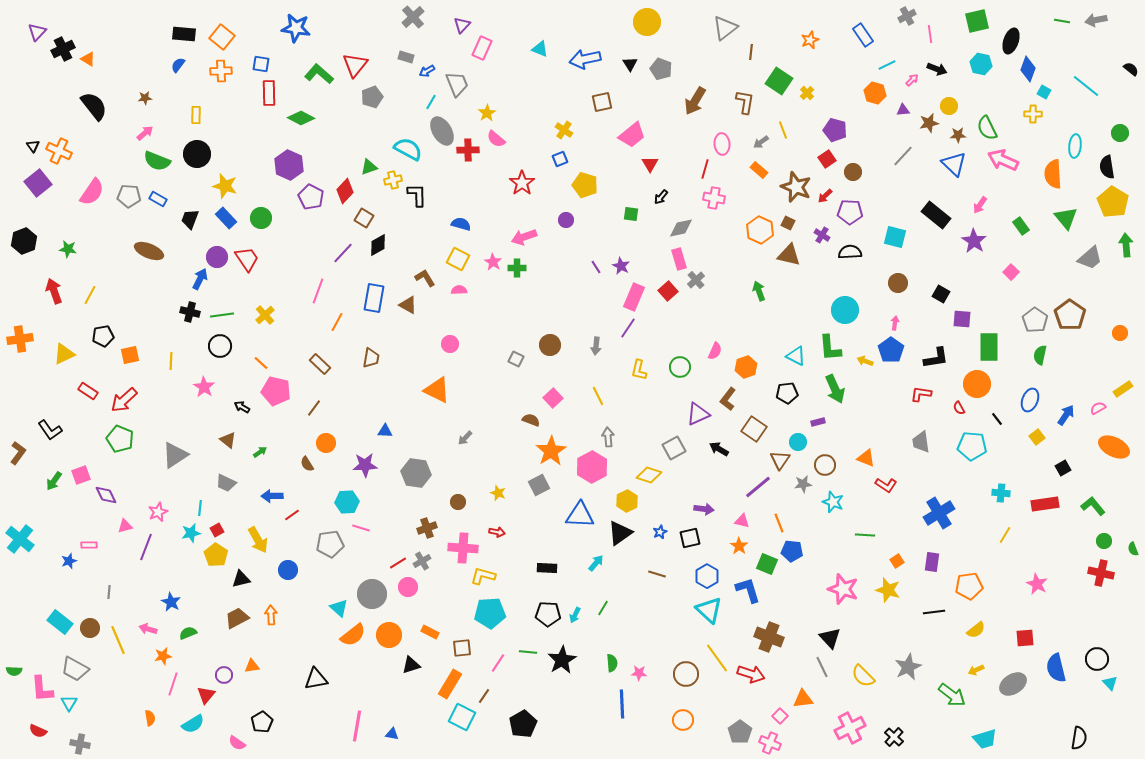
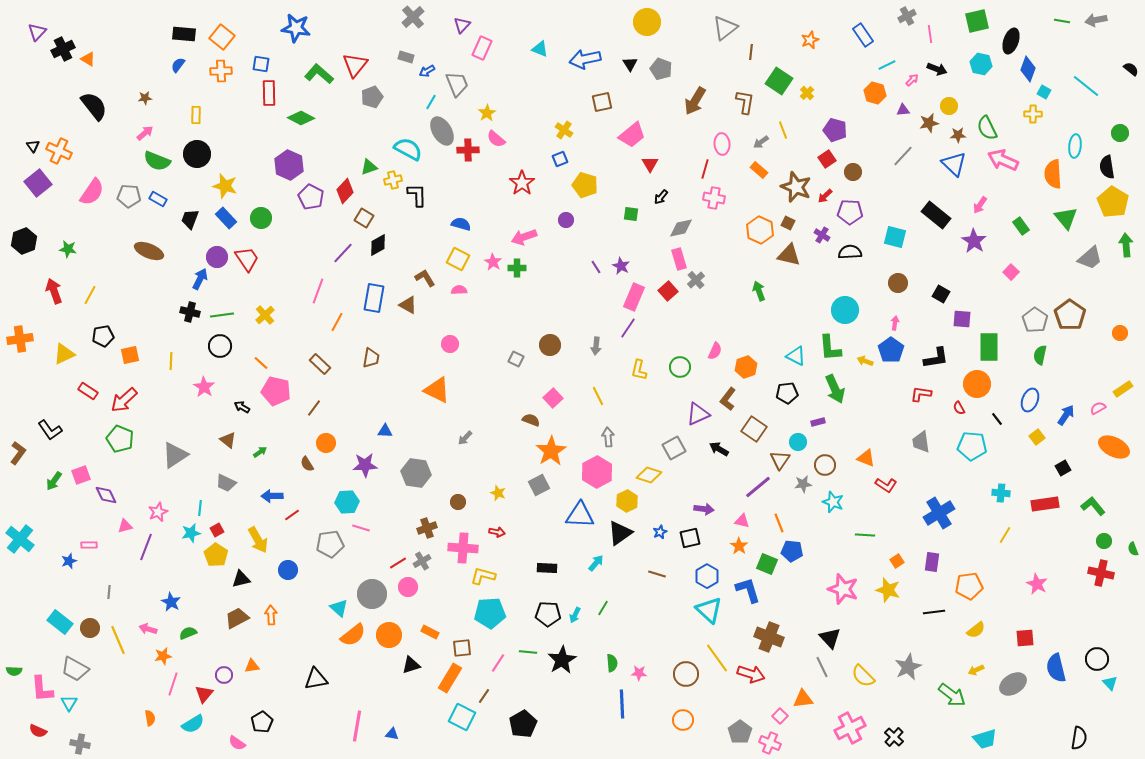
pink hexagon at (592, 467): moved 5 px right, 5 px down
orange rectangle at (450, 684): moved 6 px up
red triangle at (206, 695): moved 2 px left, 1 px up
